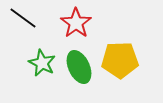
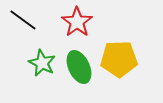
black line: moved 2 px down
red star: moved 1 px right, 1 px up
yellow pentagon: moved 1 px left, 1 px up
